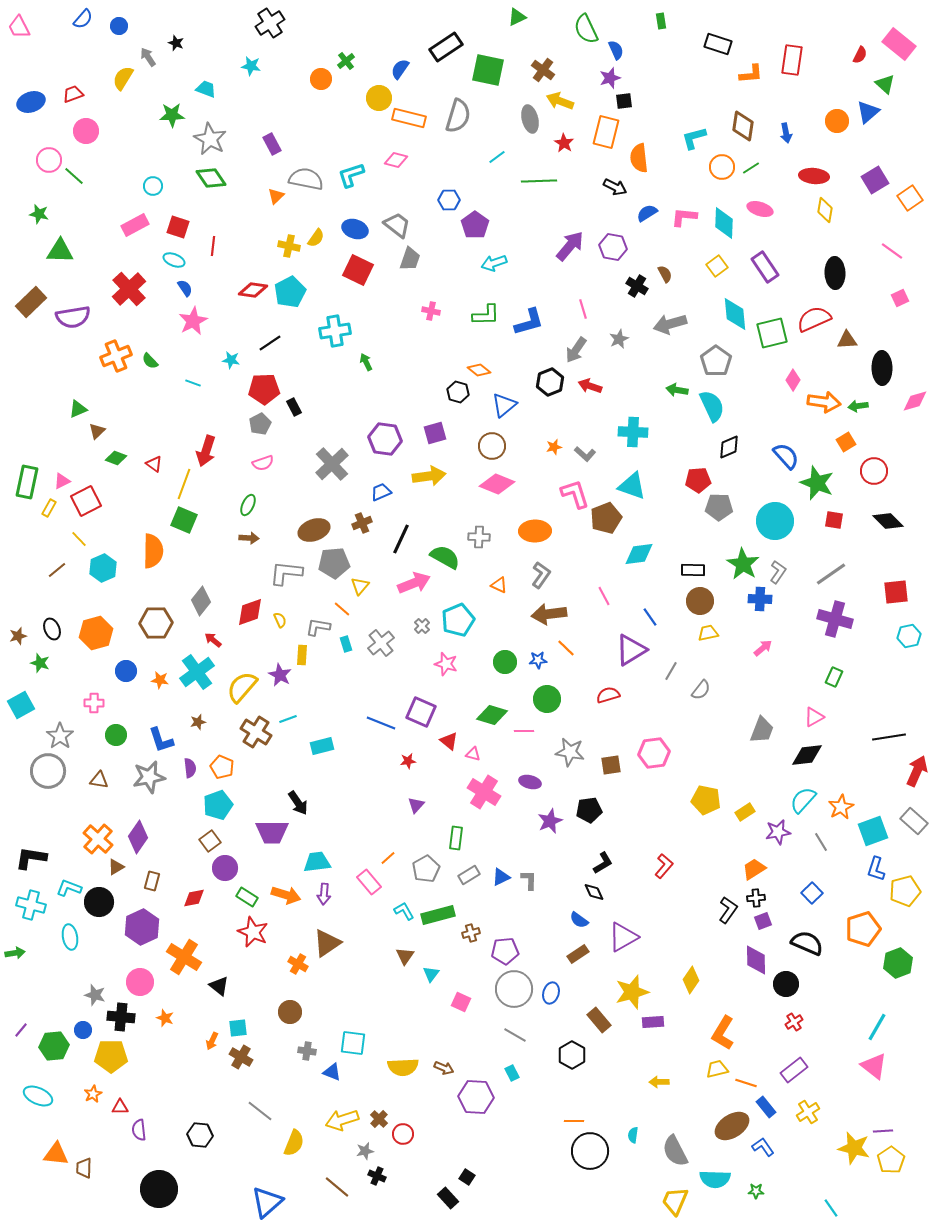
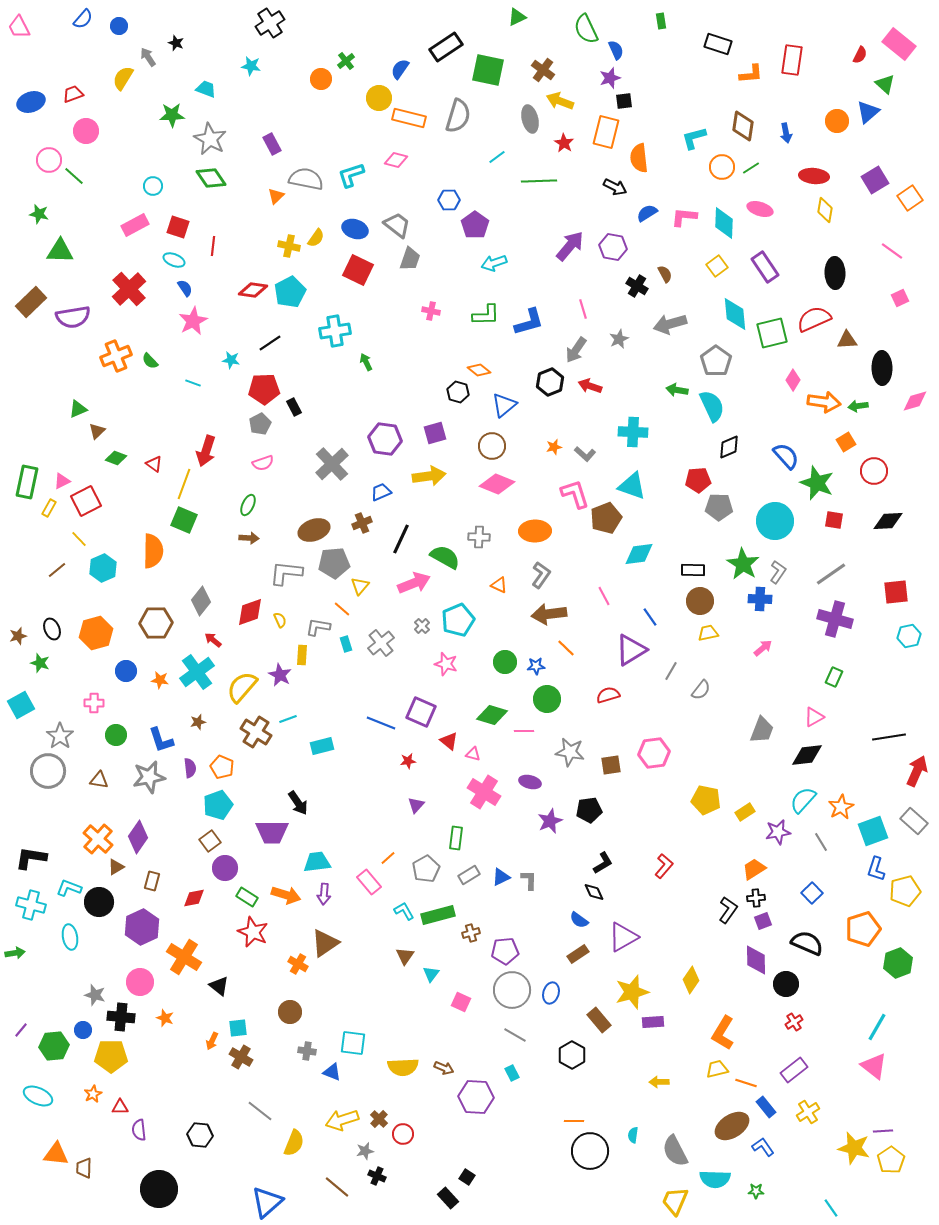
black diamond at (888, 521): rotated 48 degrees counterclockwise
blue star at (538, 660): moved 2 px left, 6 px down
brown triangle at (327, 943): moved 2 px left
gray circle at (514, 989): moved 2 px left, 1 px down
